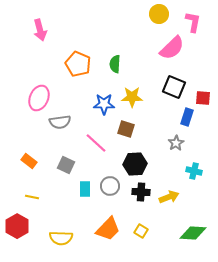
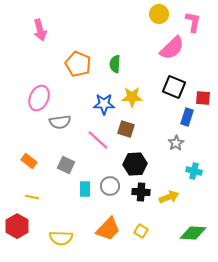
pink line: moved 2 px right, 3 px up
